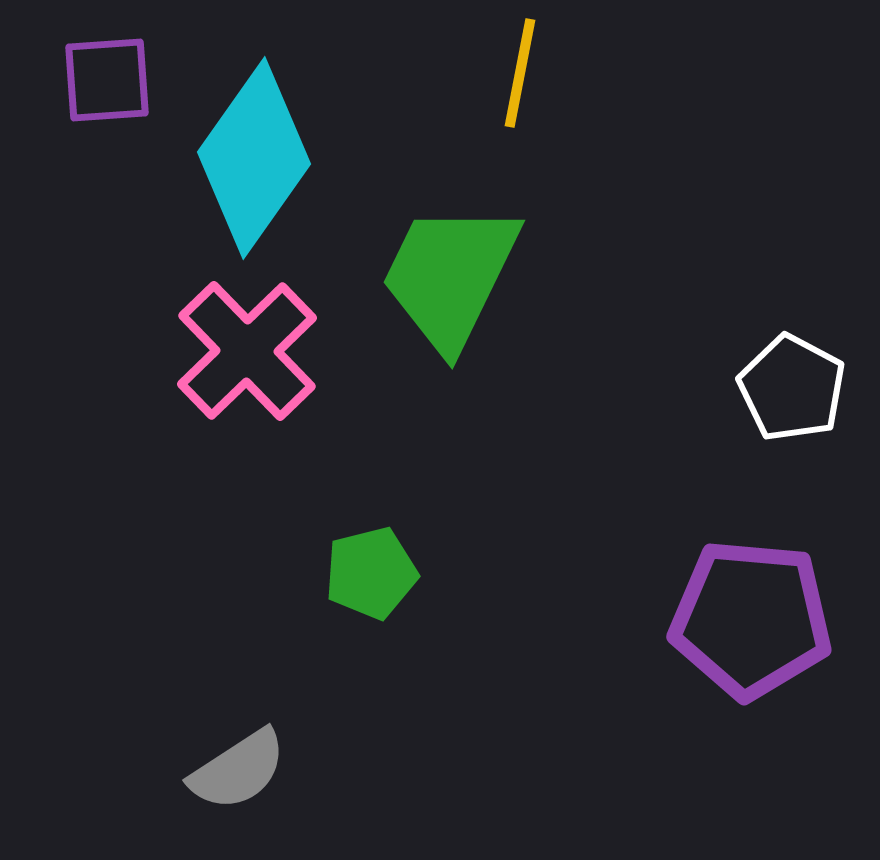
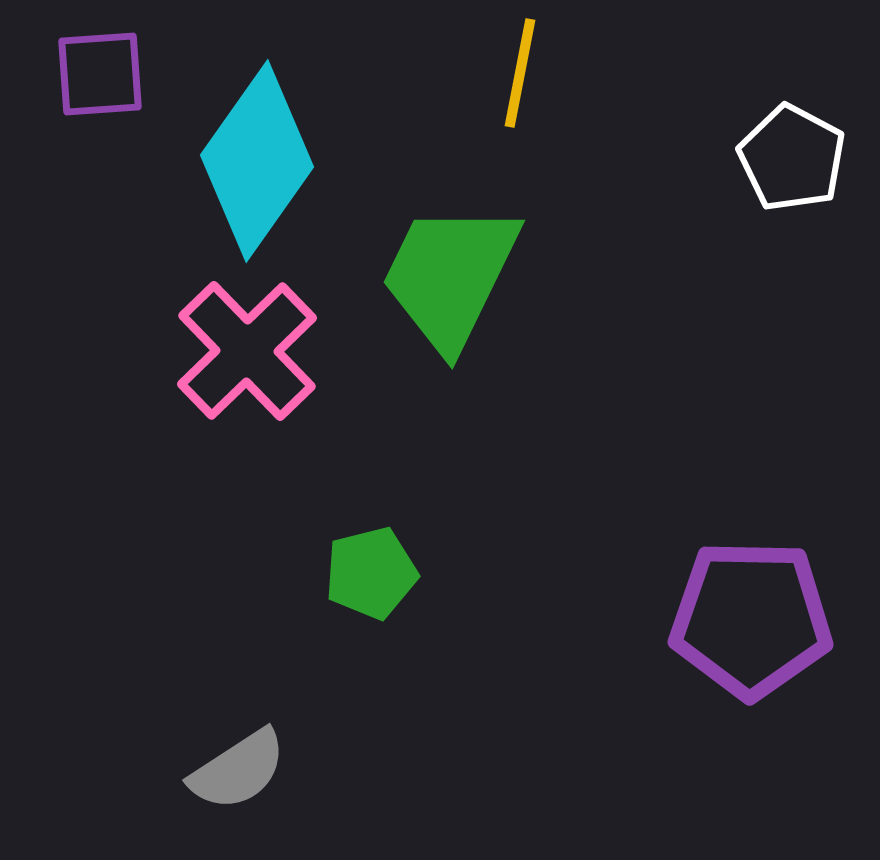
purple square: moved 7 px left, 6 px up
cyan diamond: moved 3 px right, 3 px down
white pentagon: moved 230 px up
purple pentagon: rotated 4 degrees counterclockwise
